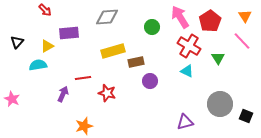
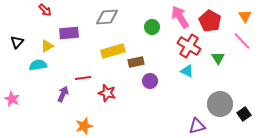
red pentagon: rotated 10 degrees counterclockwise
black square: moved 2 px left, 2 px up; rotated 32 degrees clockwise
purple triangle: moved 12 px right, 4 px down
